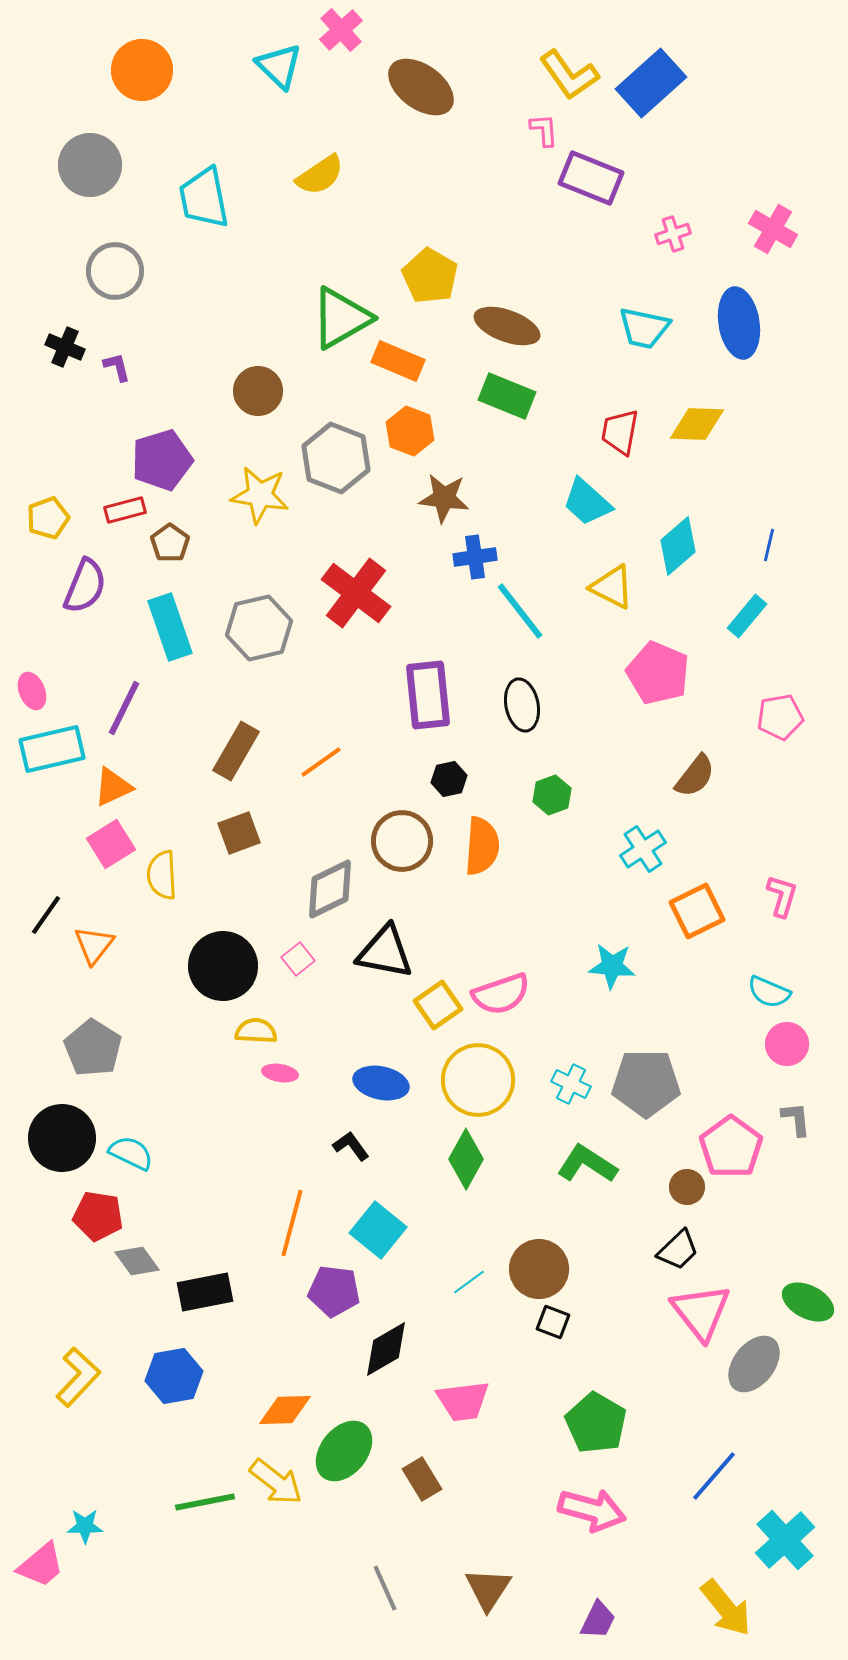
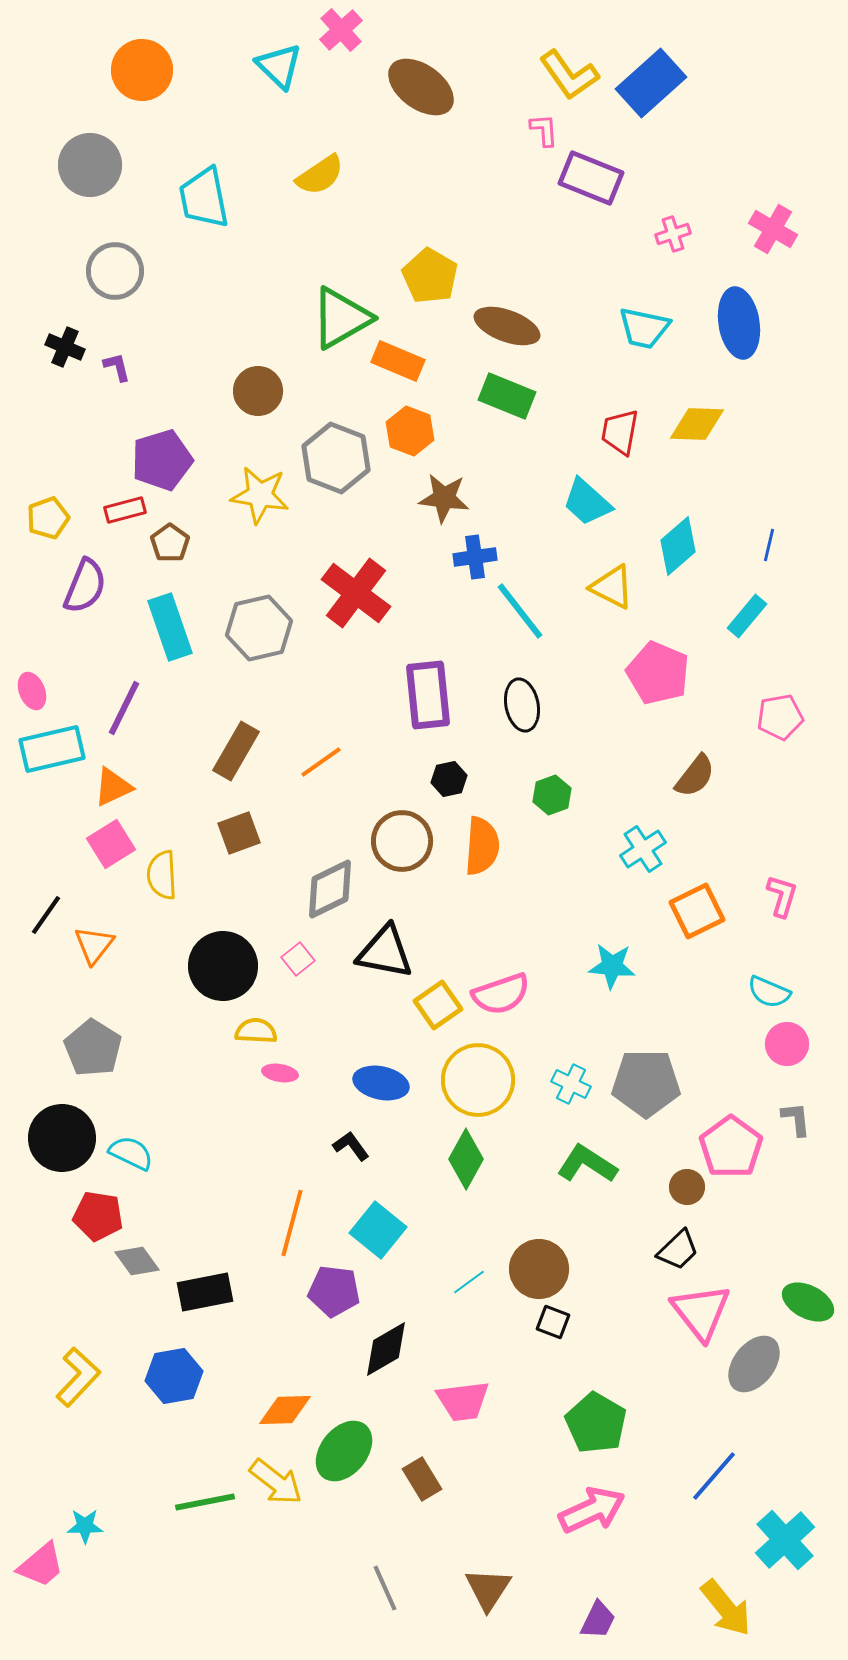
pink arrow at (592, 1510): rotated 40 degrees counterclockwise
